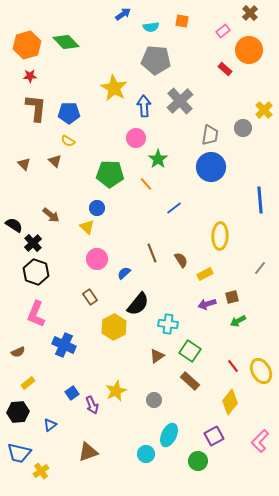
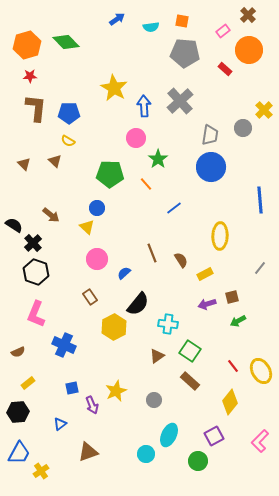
brown cross at (250, 13): moved 2 px left, 2 px down
blue arrow at (123, 14): moved 6 px left, 5 px down
gray pentagon at (156, 60): moved 29 px right, 7 px up
blue square at (72, 393): moved 5 px up; rotated 24 degrees clockwise
blue triangle at (50, 425): moved 10 px right, 1 px up
blue trapezoid at (19, 453): rotated 75 degrees counterclockwise
